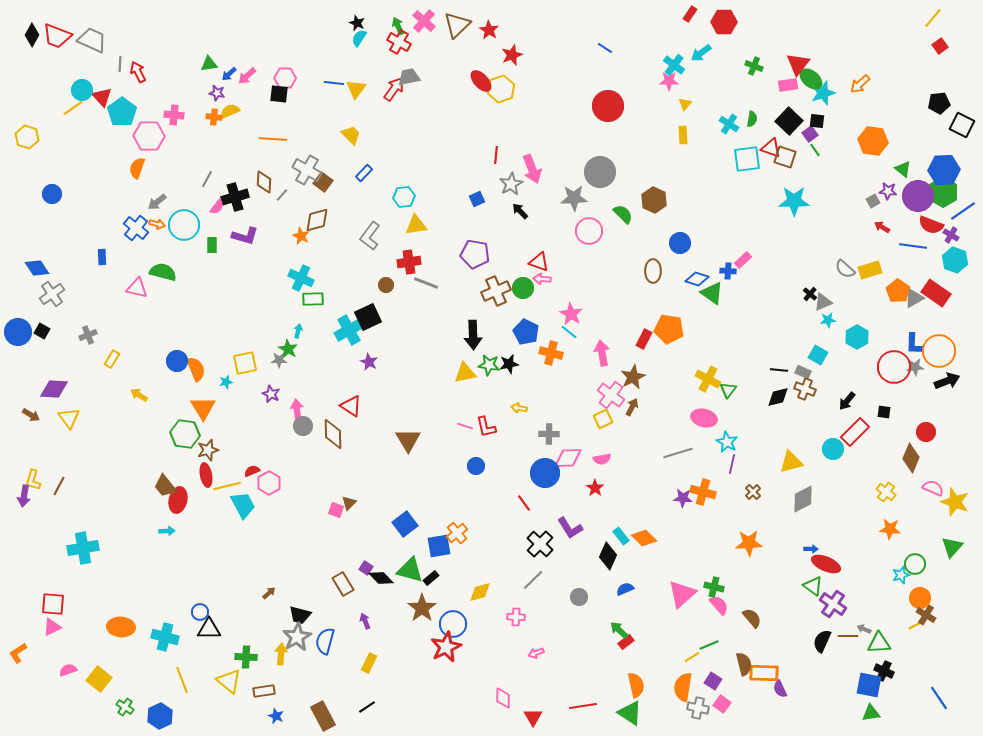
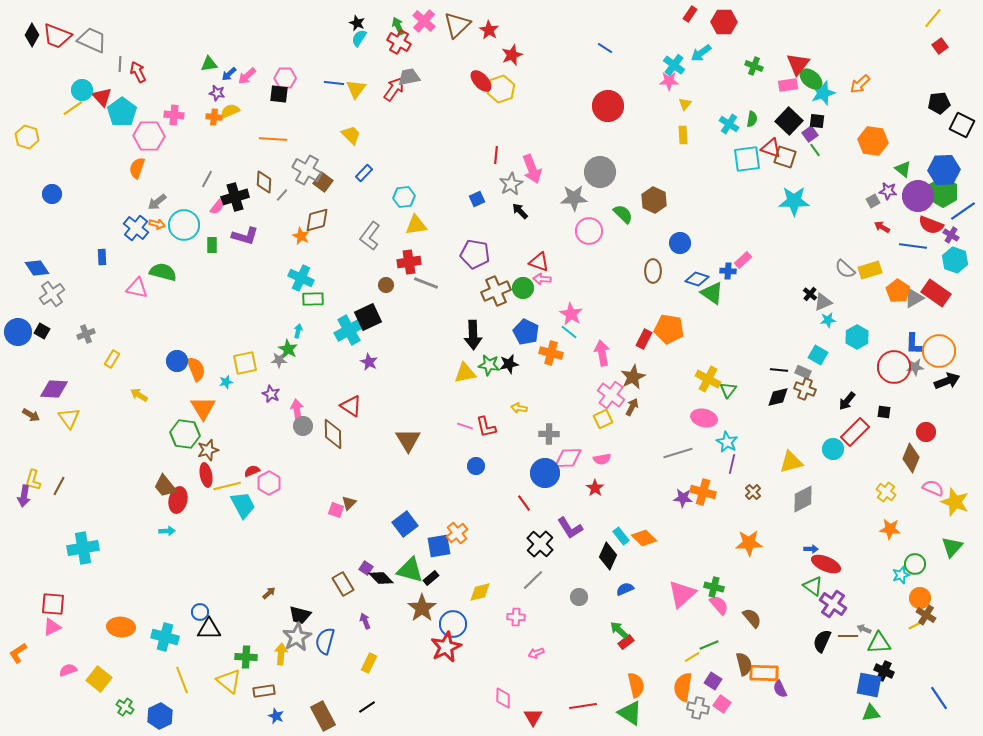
gray cross at (88, 335): moved 2 px left, 1 px up
